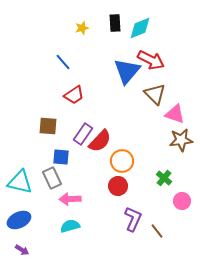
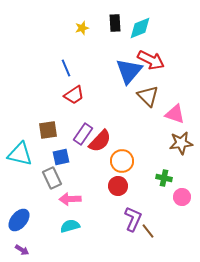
blue line: moved 3 px right, 6 px down; rotated 18 degrees clockwise
blue triangle: moved 2 px right
brown triangle: moved 7 px left, 2 px down
brown square: moved 4 px down; rotated 12 degrees counterclockwise
brown star: moved 3 px down
blue square: rotated 18 degrees counterclockwise
green cross: rotated 28 degrees counterclockwise
cyan triangle: moved 28 px up
pink circle: moved 4 px up
blue ellipse: rotated 25 degrees counterclockwise
brown line: moved 9 px left
